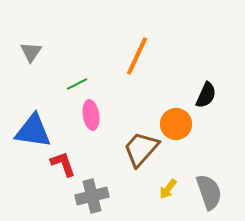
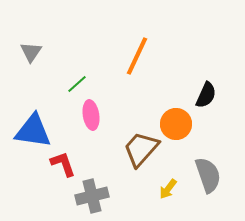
green line: rotated 15 degrees counterclockwise
gray semicircle: moved 1 px left, 17 px up
